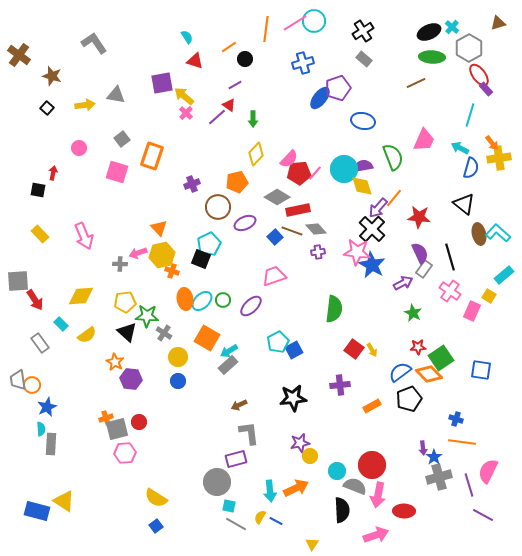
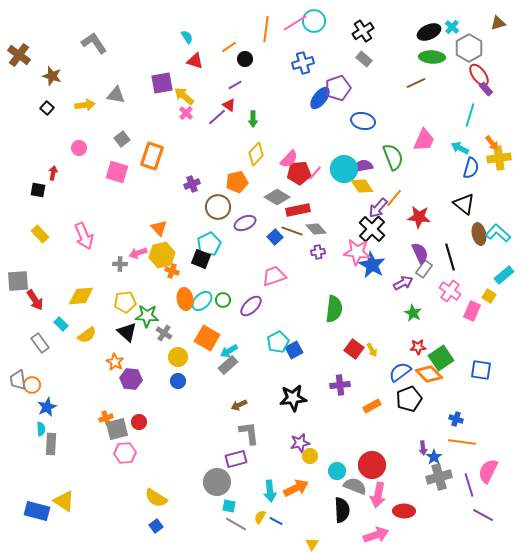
yellow diamond at (362, 186): rotated 15 degrees counterclockwise
